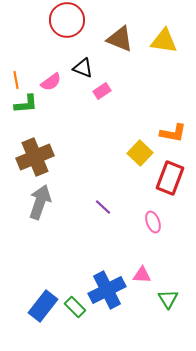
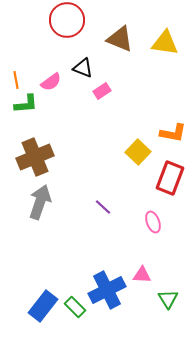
yellow triangle: moved 1 px right, 2 px down
yellow square: moved 2 px left, 1 px up
